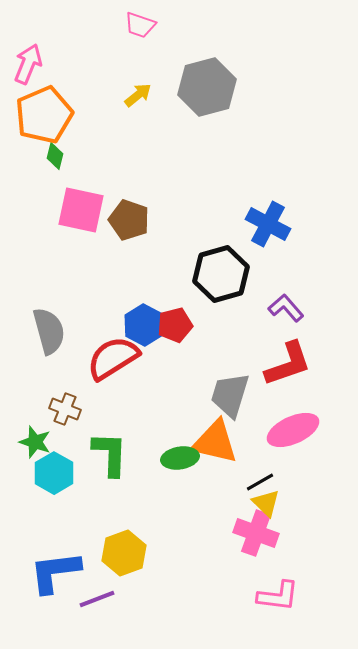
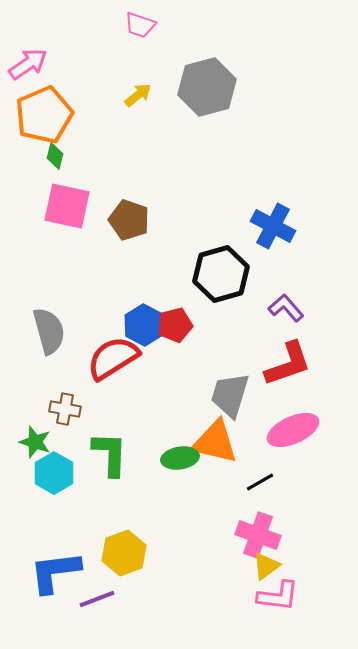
pink arrow: rotated 33 degrees clockwise
pink square: moved 14 px left, 4 px up
blue cross: moved 5 px right, 2 px down
brown cross: rotated 12 degrees counterclockwise
yellow triangle: moved 63 px down; rotated 40 degrees clockwise
pink cross: moved 2 px right, 2 px down
